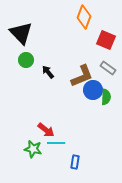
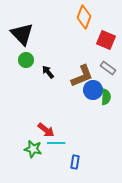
black triangle: moved 1 px right, 1 px down
